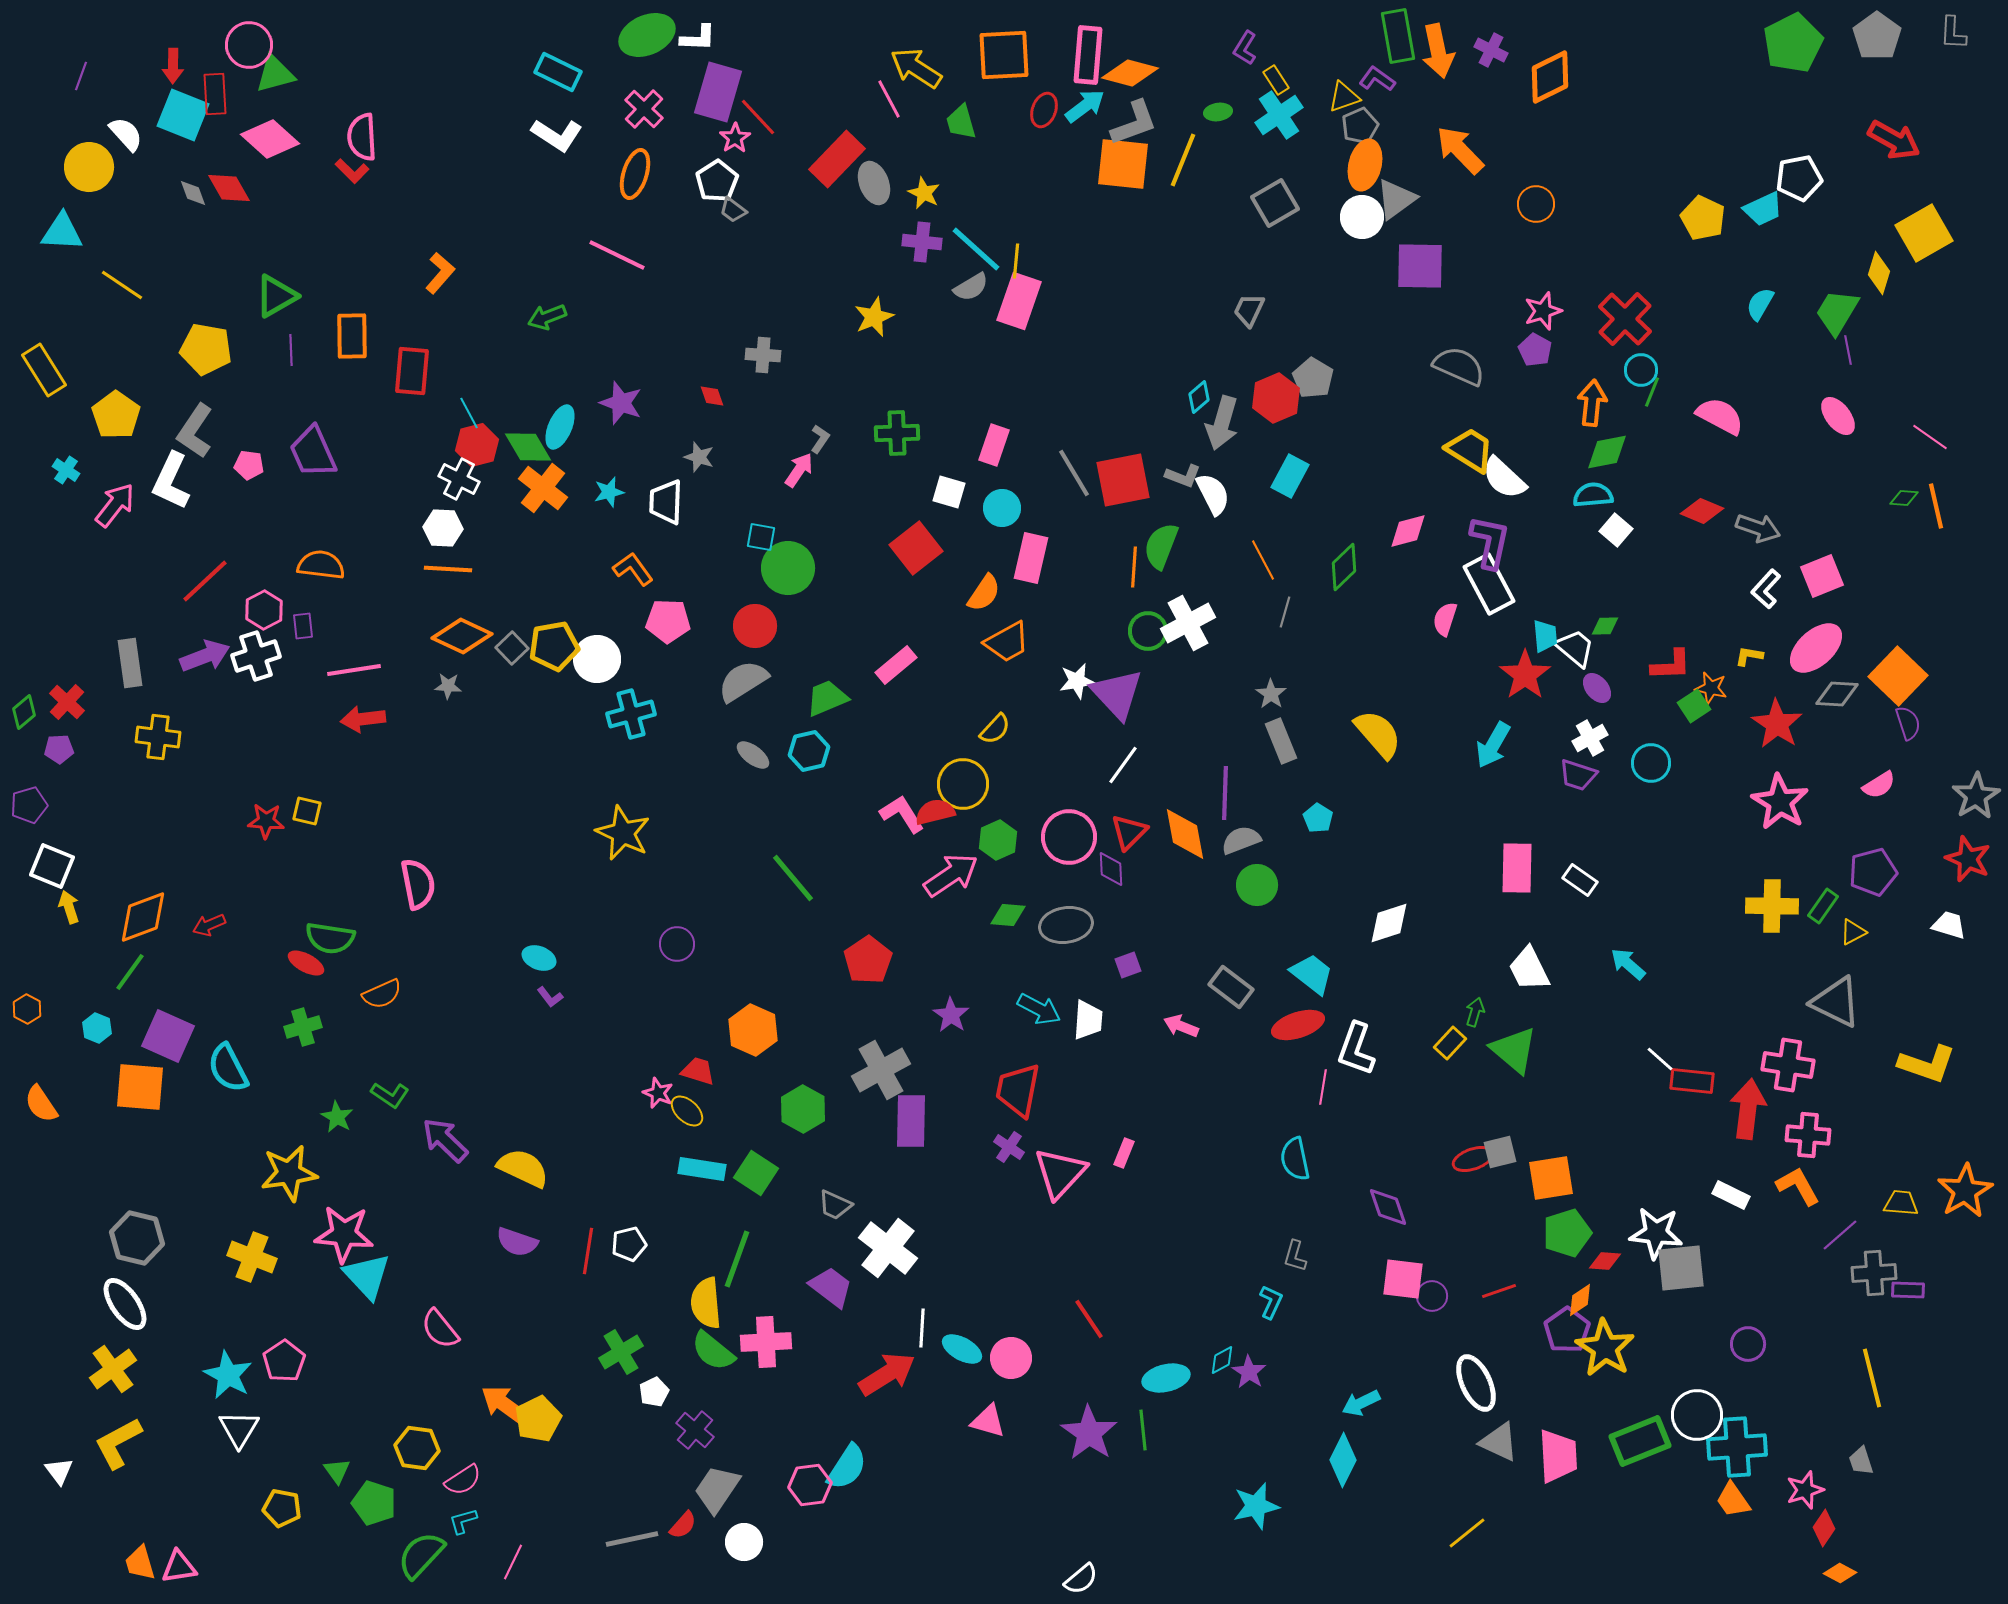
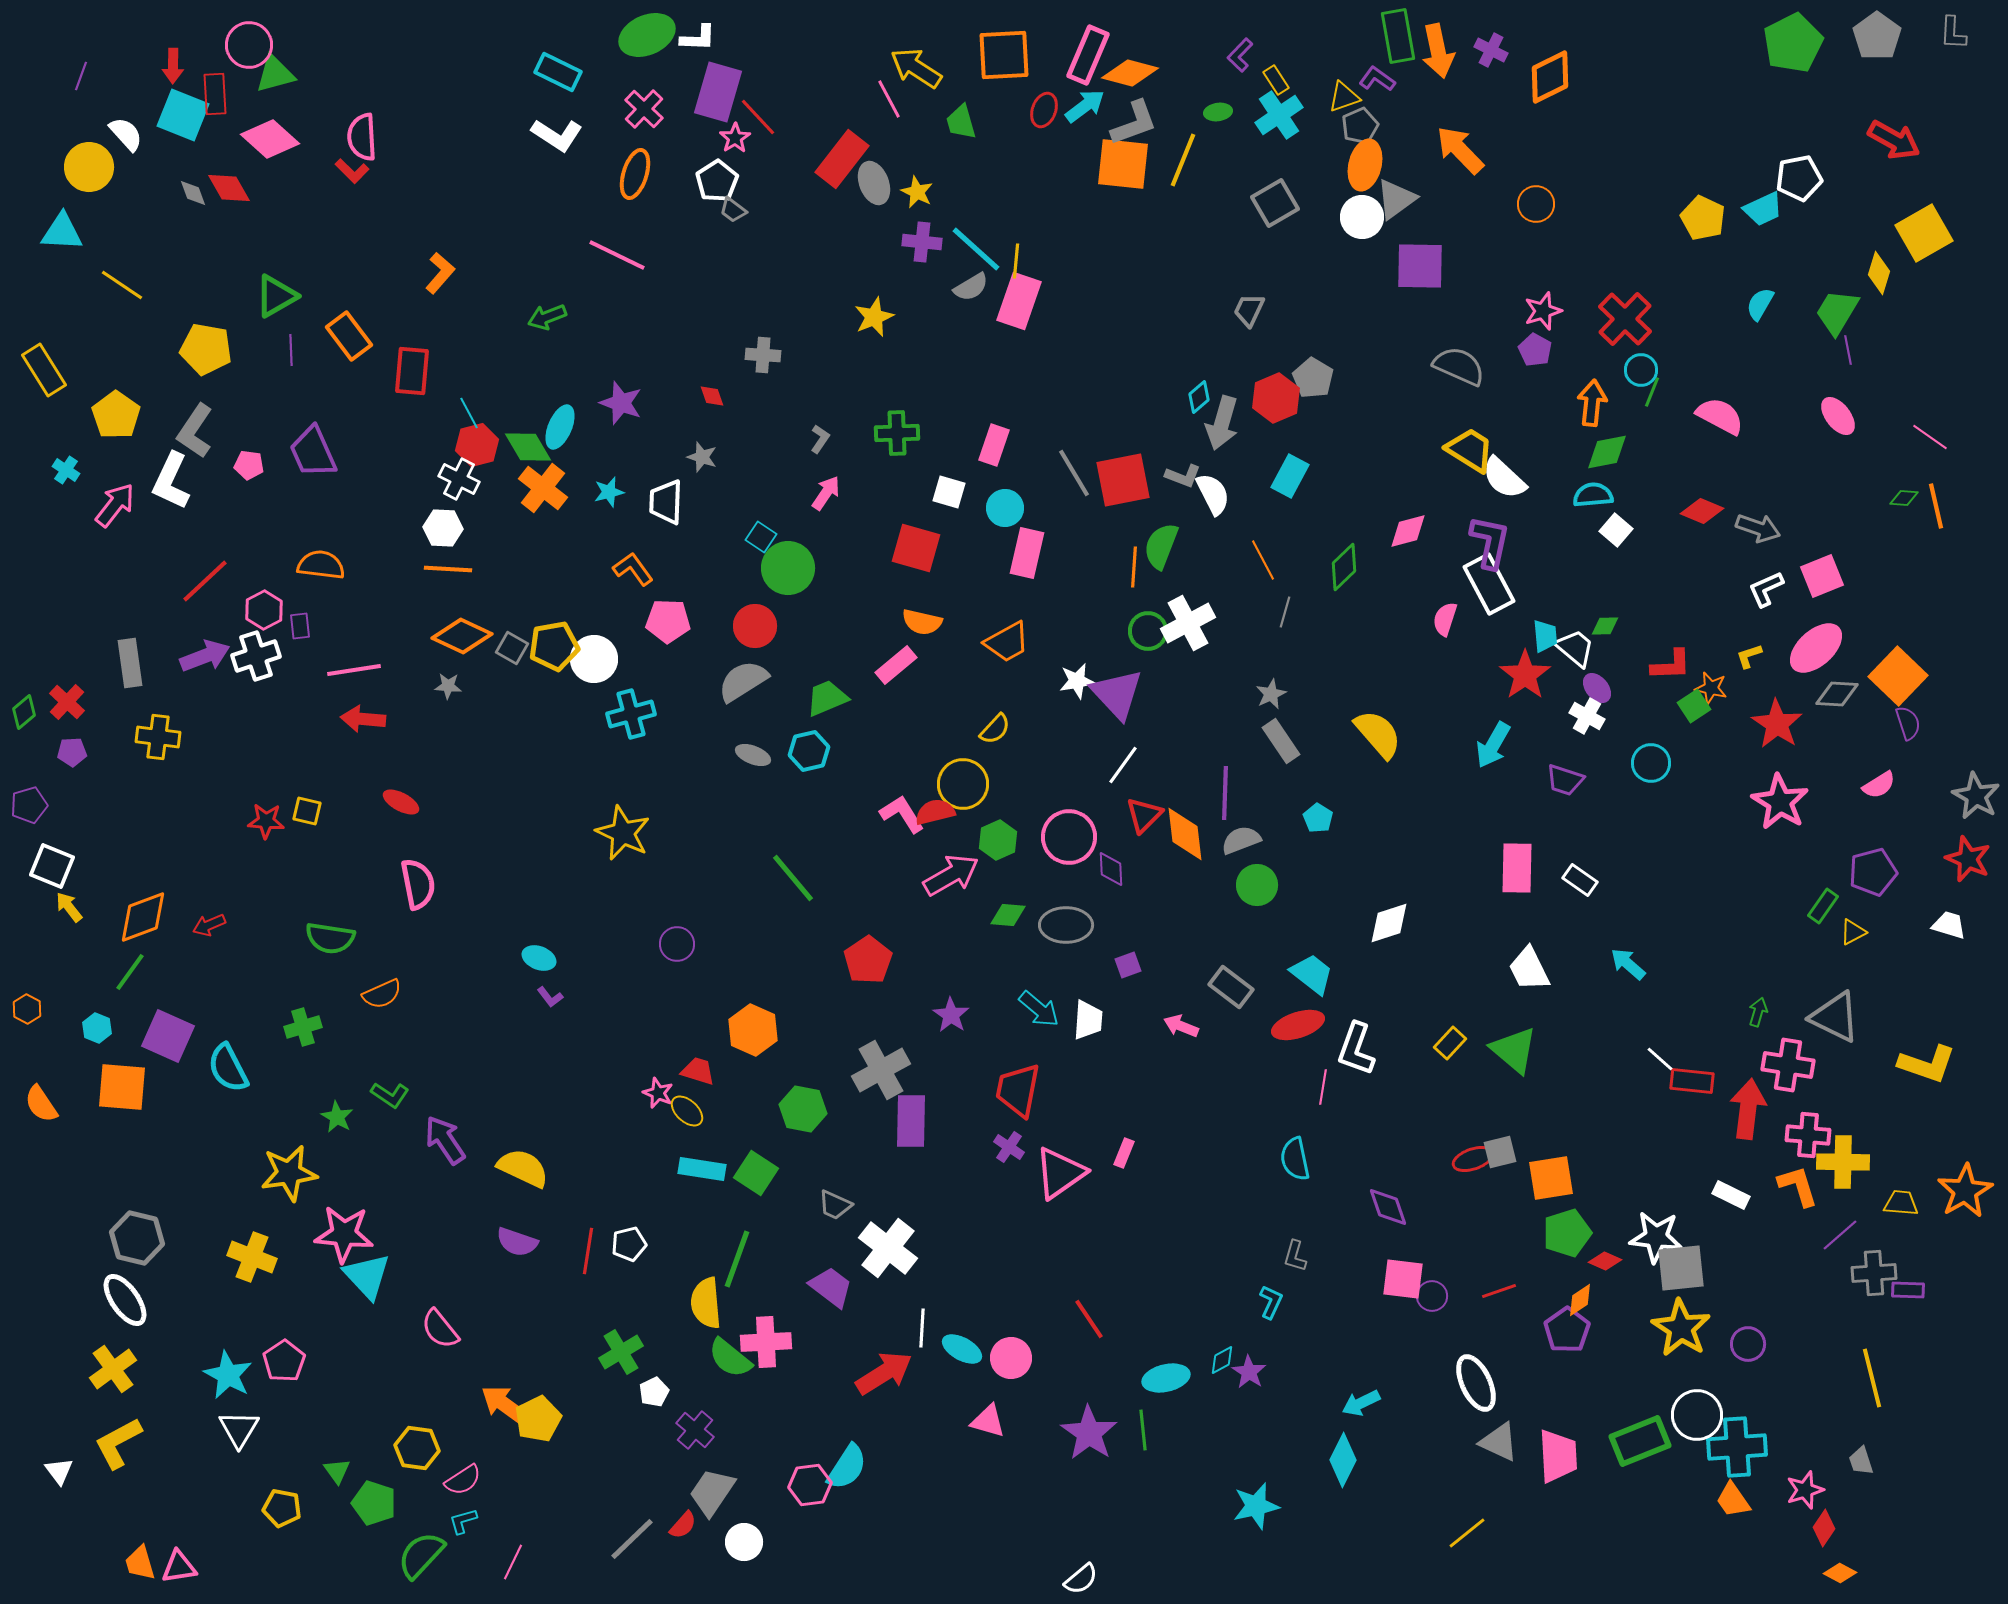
purple L-shape at (1245, 48): moved 5 px left, 7 px down; rotated 12 degrees clockwise
pink rectangle at (1088, 55): rotated 18 degrees clockwise
red rectangle at (837, 159): moved 5 px right; rotated 6 degrees counterclockwise
yellow star at (924, 193): moved 7 px left, 1 px up
orange rectangle at (352, 336): moved 3 px left; rotated 36 degrees counterclockwise
gray star at (699, 457): moved 3 px right
pink arrow at (799, 470): moved 27 px right, 23 px down
cyan circle at (1002, 508): moved 3 px right
cyan square at (761, 537): rotated 24 degrees clockwise
red square at (916, 548): rotated 36 degrees counterclockwise
pink rectangle at (1031, 558): moved 4 px left, 5 px up
white L-shape at (1766, 589): rotated 24 degrees clockwise
orange semicircle at (984, 593): moved 62 px left, 29 px down; rotated 69 degrees clockwise
purple rectangle at (303, 626): moved 3 px left
gray square at (512, 648): rotated 16 degrees counterclockwise
yellow L-shape at (1749, 656): rotated 28 degrees counterclockwise
white circle at (597, 659): moved 3 px left
gray star at (1271, 694): rotated 12 degrees clockwise
red arrow at (363, 719): rotated 12 degrees clockwise
white cross at (1590, 738): moved 3 px left, 22 px up; rotated 32 degrees counterclockwise
gray rectangle at (1281, 741): rotated 12 degrees counterclockwise
purple pentagon at (59, 749): moved 13 px right, 3 px down
gray ellipse at (753, 755): rotated 16 degrees counterclockwise
purple trapezoid at (1578, 775): moved 13 px left, 5 px down
gray star at (1976, 796): rotated 12 degrees counterclockwise
red triangle at (1129, 832): moved 15 px right, 17 px up
orange diamond at (1185, 834): rotated 4 degrees clockwise
pink arrow at (951, 875): rotated 4 degrees clockwise
yellow cross at (1772, 906): moved 71 px right, 256 px down
yellow arrow at (69, 907): rotated 20 degrees counterclockwise
gray ellipse at (1066, 925): rotated 9 degrees clockwise
red ellipse at (306, 963): moved 95 px right, 161 px up
gray triangle at (1836, 1002): moved 1 px left, 15 px down
cyan arrow at (1039, 1009): rotated 12 degrees clockwise
green arrow at (1475, 1012): moved 283 px right
orange square at (140, 1087): moved 18 px left
green hexagon at (803, 1109): rotated 18 degrees counterclockwise
purple arrow at (445, 1140): rotated 12 degrees clockwise
pink triangle at (1060, 1173): rotated 12 degrees clockwise
orange L-shape at (1798, 1186): rotated 12 degrees clockwise
white star at (1656, 1233): moved 4 px down
red diamond at (1605, 1261): rotated 20 degrees clockwise
white ellipse at (125, 1304): moved 4 px up
yellow star at (1605, 1348): moved 76 px right, 20 px up
green semicircle at (713, 1351): moved 17 px right, 7 px down
red arrow at (887, 1374): moved 3 px left, 1 px up
gray trapezoid at (717, 1489): moved 5 px left, 3 px down
gray line at (632, 1539): rotated 32 degrees counterclockwise
